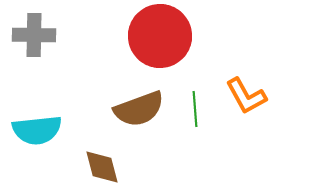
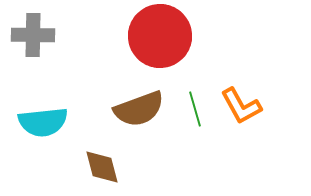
gray cross: moved 1 px left
orange L-shape: moved 5 px left, 10 px down
green line: rotated 12 degrees counterclockwise
cyan semicircle: moved 6 px right, 8 px up
